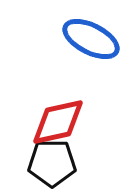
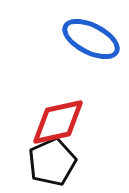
black pentagon: moved 1 px up; rotated 24 degrees counterclockwise
